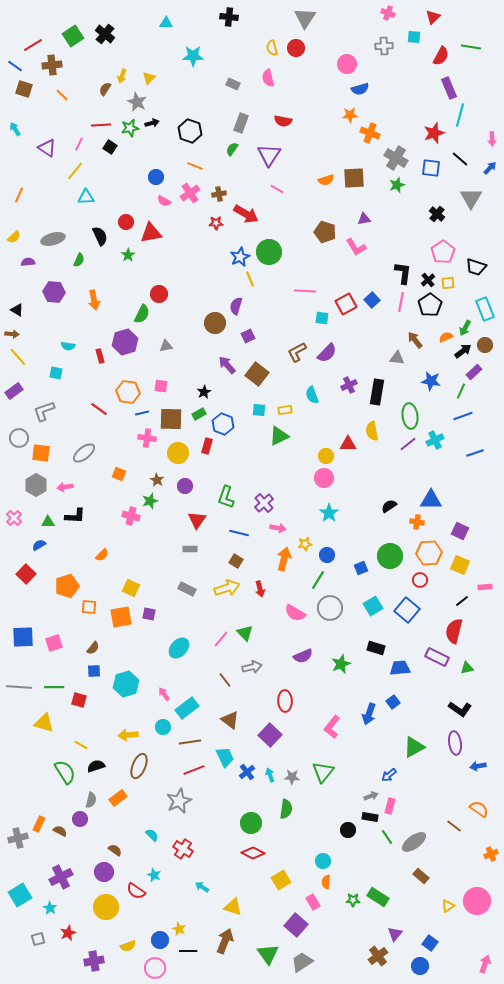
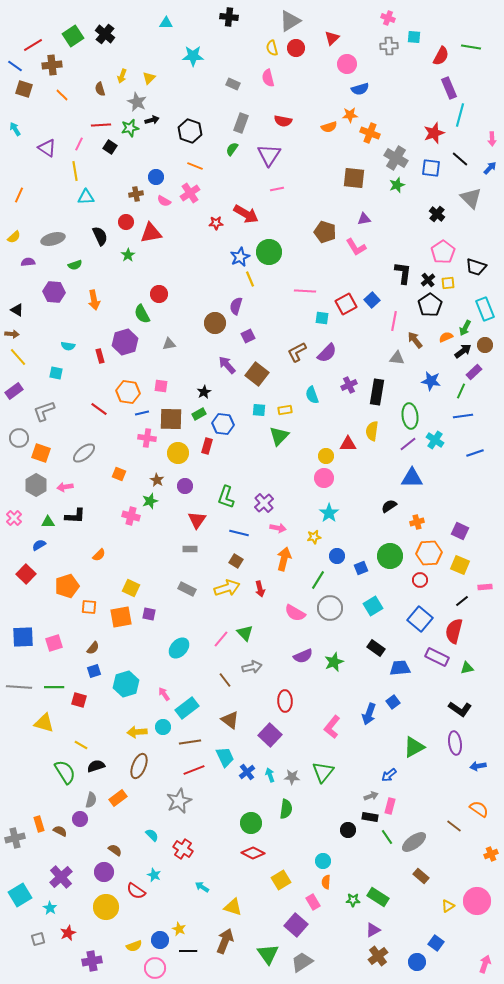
pink cross at (388, 13): moved 5 px down
red triangle at (433, 17): moved 101 px left, 21 px down
gray triangle at (305, 18): moved 15 px left, 3 px down; rotated 25 degrees clockwise
gray cross at (384, 46): moved 5 px right
brown semicircle at (105, 89): moved 5 px left; rotated 48 degrees counterclockwise
black arrow at (152, 123): moved 3 px up
yellow line at (75, 171): rotated 48 degrees counterclockwise
brown square at (354, 178): rotated 10 degrees clockwise
orange semicircle at (326, 180): moved 3 px right, 53 px up
pink line at (277, 189): rotated 40 degrees counterclockwise
brown cross at (219, 194): moved 83 px left
gray triangle at (471, 198): rotated 15 degrees counterclockwise
green semicircle at (79, 260): moved 4 px left, 5 px down; rotated 48 degrees clockwise
pink line at (401, 302): moved 7 px left, 19 px down
green semicircle at (142, 314): rotated 126 degrees clockwise
gray triangle at (166, 346): moved 3 px right, 2 px up
blue line at (463, 416): rotated 12 degrees clockwise
blue hexagon at (223, 424): rotated 15 degrees counterclockwise
yellow semicircle at (372, 431): rotated 18 degrees clockwise
green triangle at (279, 436): rotated 20 degrees counterclockwise
cyan cross at (435, 440): rotated 30 degrees counterclockwise
orange square at (41, 453): rotated 12 degrees clockwise
blue triangle at (431, 500): moved 19 px left, 22 px up
orange cross at (417, 522): rotated 24 degrees counterclockwise
yellow star at (305, 544): moved 9 px right, 7 px up
orange semicircle at (102, 555): moved 3 px left
blue circle at (327, 555): moved 10 px right, 1 px down
blue square at (407, 610): moved 13 px right, 9 px down
black rectangle at (376, 648): rotated 18 degrees clockwise
green star at (341, 664): moved 7 px left, 2 px up
blue square at (94, 671): rotated 16 degrees counterclockwise
yellow arrow at (128, 735): moved 9 px right, 3 px up
orange rectangle at (39, 824): rotated 42 degrees counterclockwise
gray cross at (18, 838): moved 3 px left
purple cross at (61, 877): rotated 15 degrees counterclockwise
purple triangle at (395, 934): moved 22 px left, 4 px up; rotated 21 degrees clockwise
blue square at (430, 943): moved 6 px right
yellow semicircle at (128, 946): moved 6 px right
purple cross at (94, 961): moved 2 px left
blue circle at (420, 966): moved 3 px left, 4 px up
